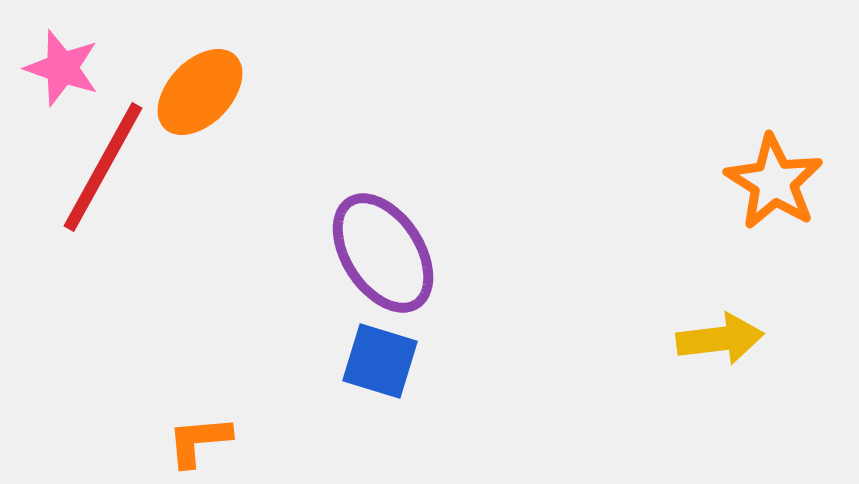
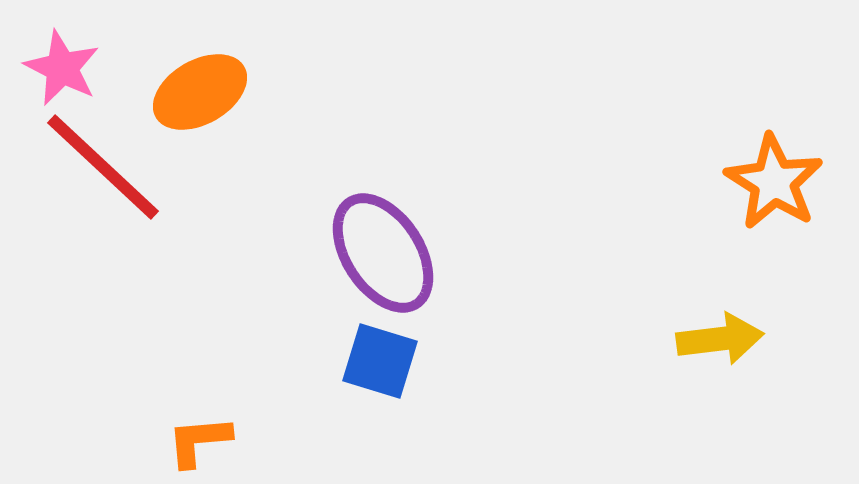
pink star: rotated 8 degrees clockwise
orange ellipse: rotated 16 degrees clockwise
red line: rotated 76 degrees counterclockwise
